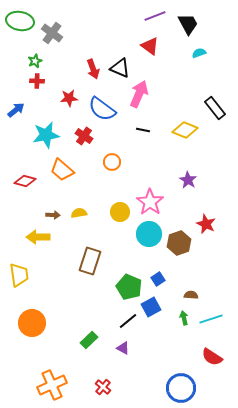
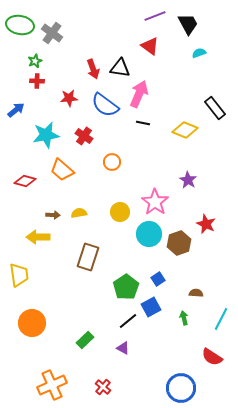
green ellipse at (20, 21): moved 4 px down
black triangle at (120, 68): rotated 15 degrees counterclockwise
blue semicircle at (102, 109): moved 3 px right, 4 px up
black line at (143, 130): moved 7 px up
pink star at (150, 202): moved 5 px right
brown rectangle at (90, 261): moved 2 px left, 4 px up
green pentagon at (129, 287): moved 3 px left; rotated 15 degrees clockwise
brown semicircle at (191, 295): moved 5 px right, 2 px up
cyan line at (211, 319): moved 10 px right; rotated 45 degrees counterclockwise
green rectangle at (89, 340): moved 4 px left
